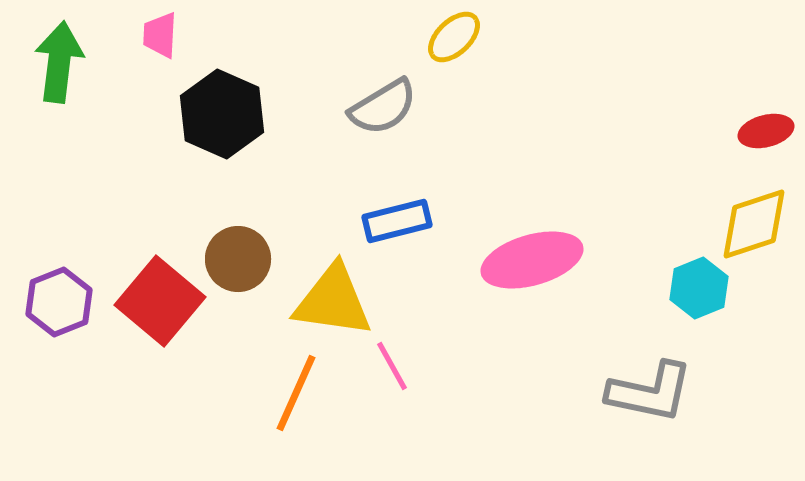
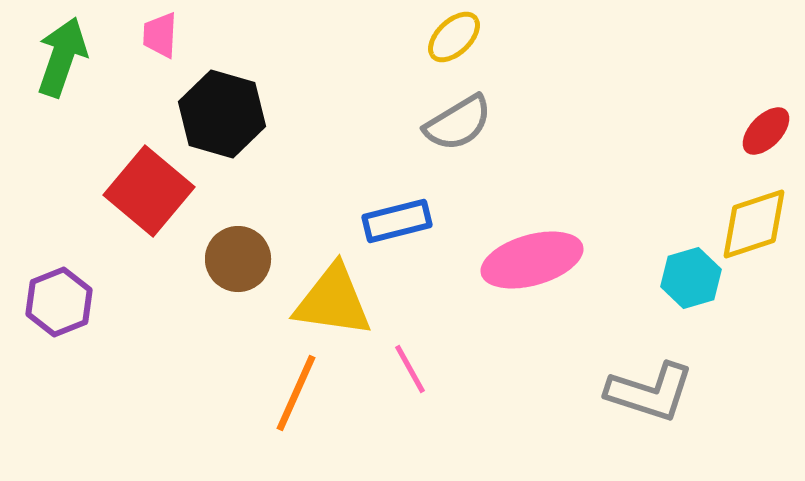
green arrow: moved 3 px right, 5 px up; rotated 12 degrees clockwise
gray semicircle: moved 75 px right, 16 px down
black hexagon: rotated 8 degrees counterclockwise
red ellipse: rotated 32 degrees counterclockwise
cyan hexagon: moved 8 px left, 10 px up; rotated 6 degrees clockwise
red square: moved 11 px left, 110 px up
pink line: moved 18 px right, 3 px down
gray L-shape: rotated 6 degrees clockwise
